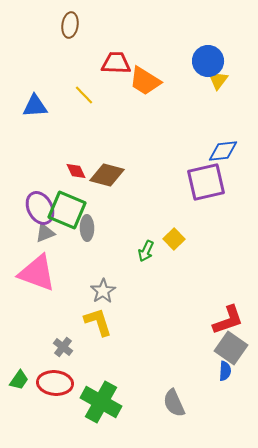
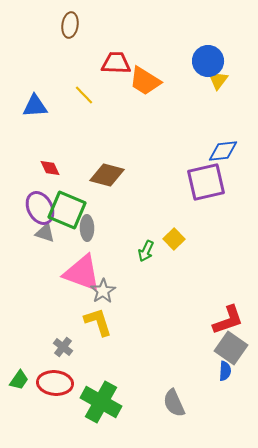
red diamond: moved 26 px left, 3 px up
gray triangle: rotated 40 degrees clockwise
pink triangle: moved 45 px right
